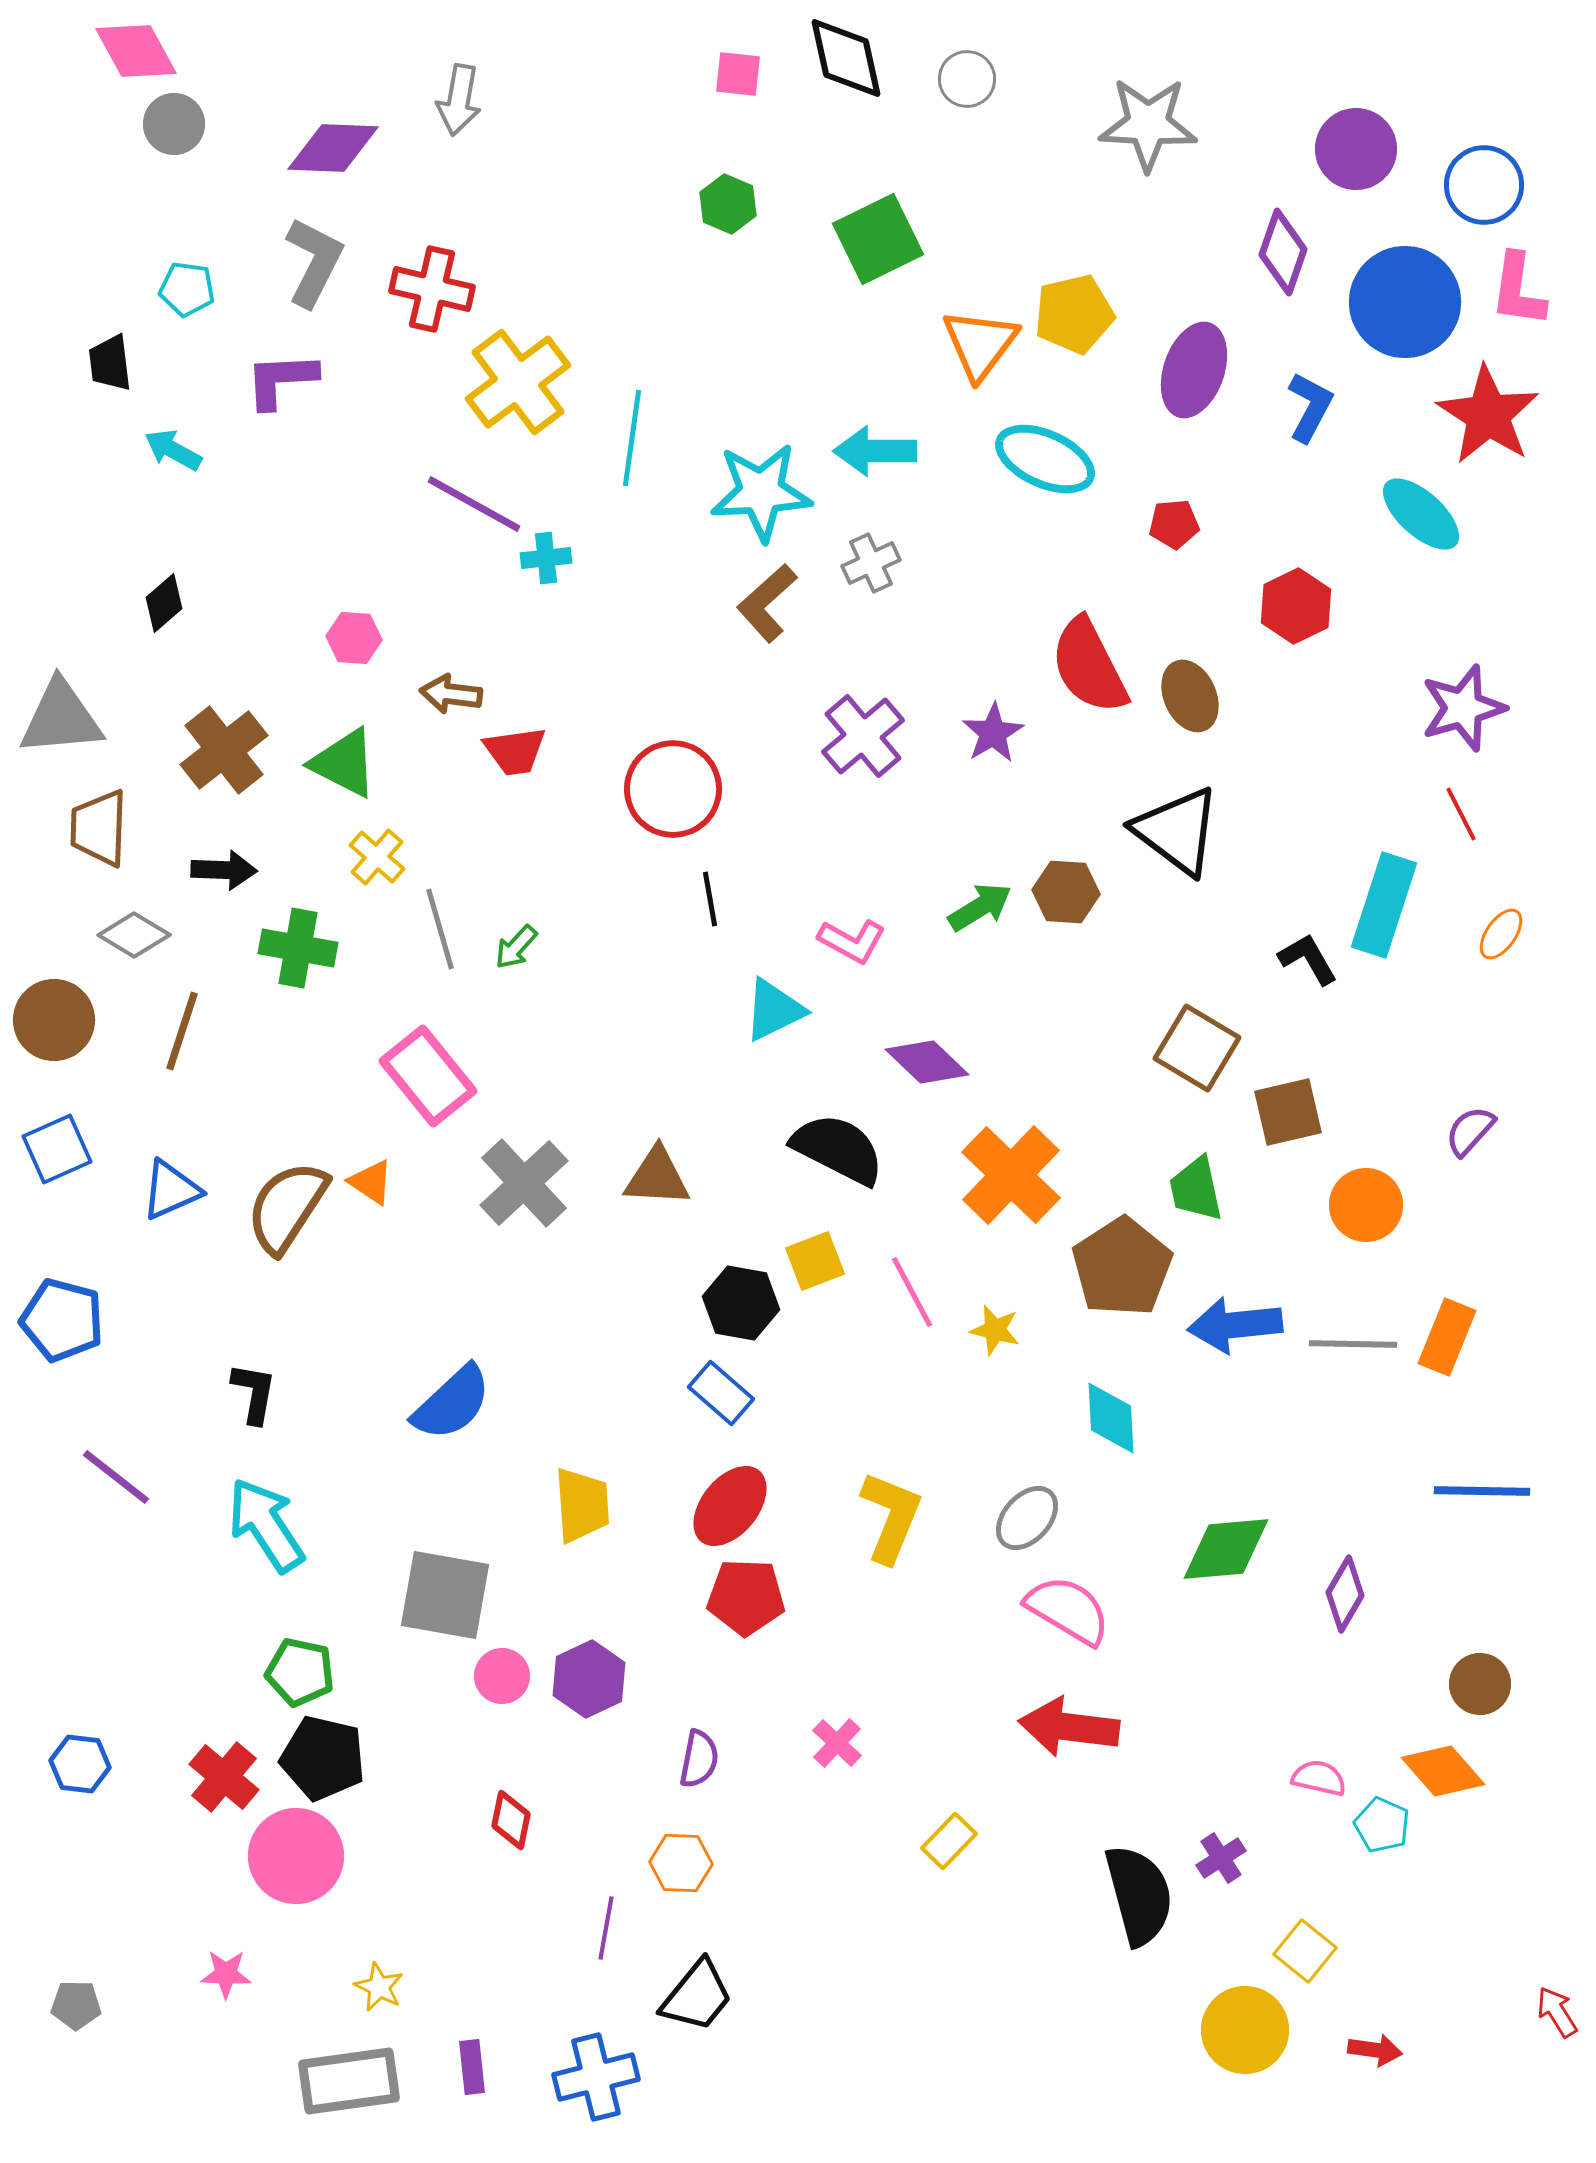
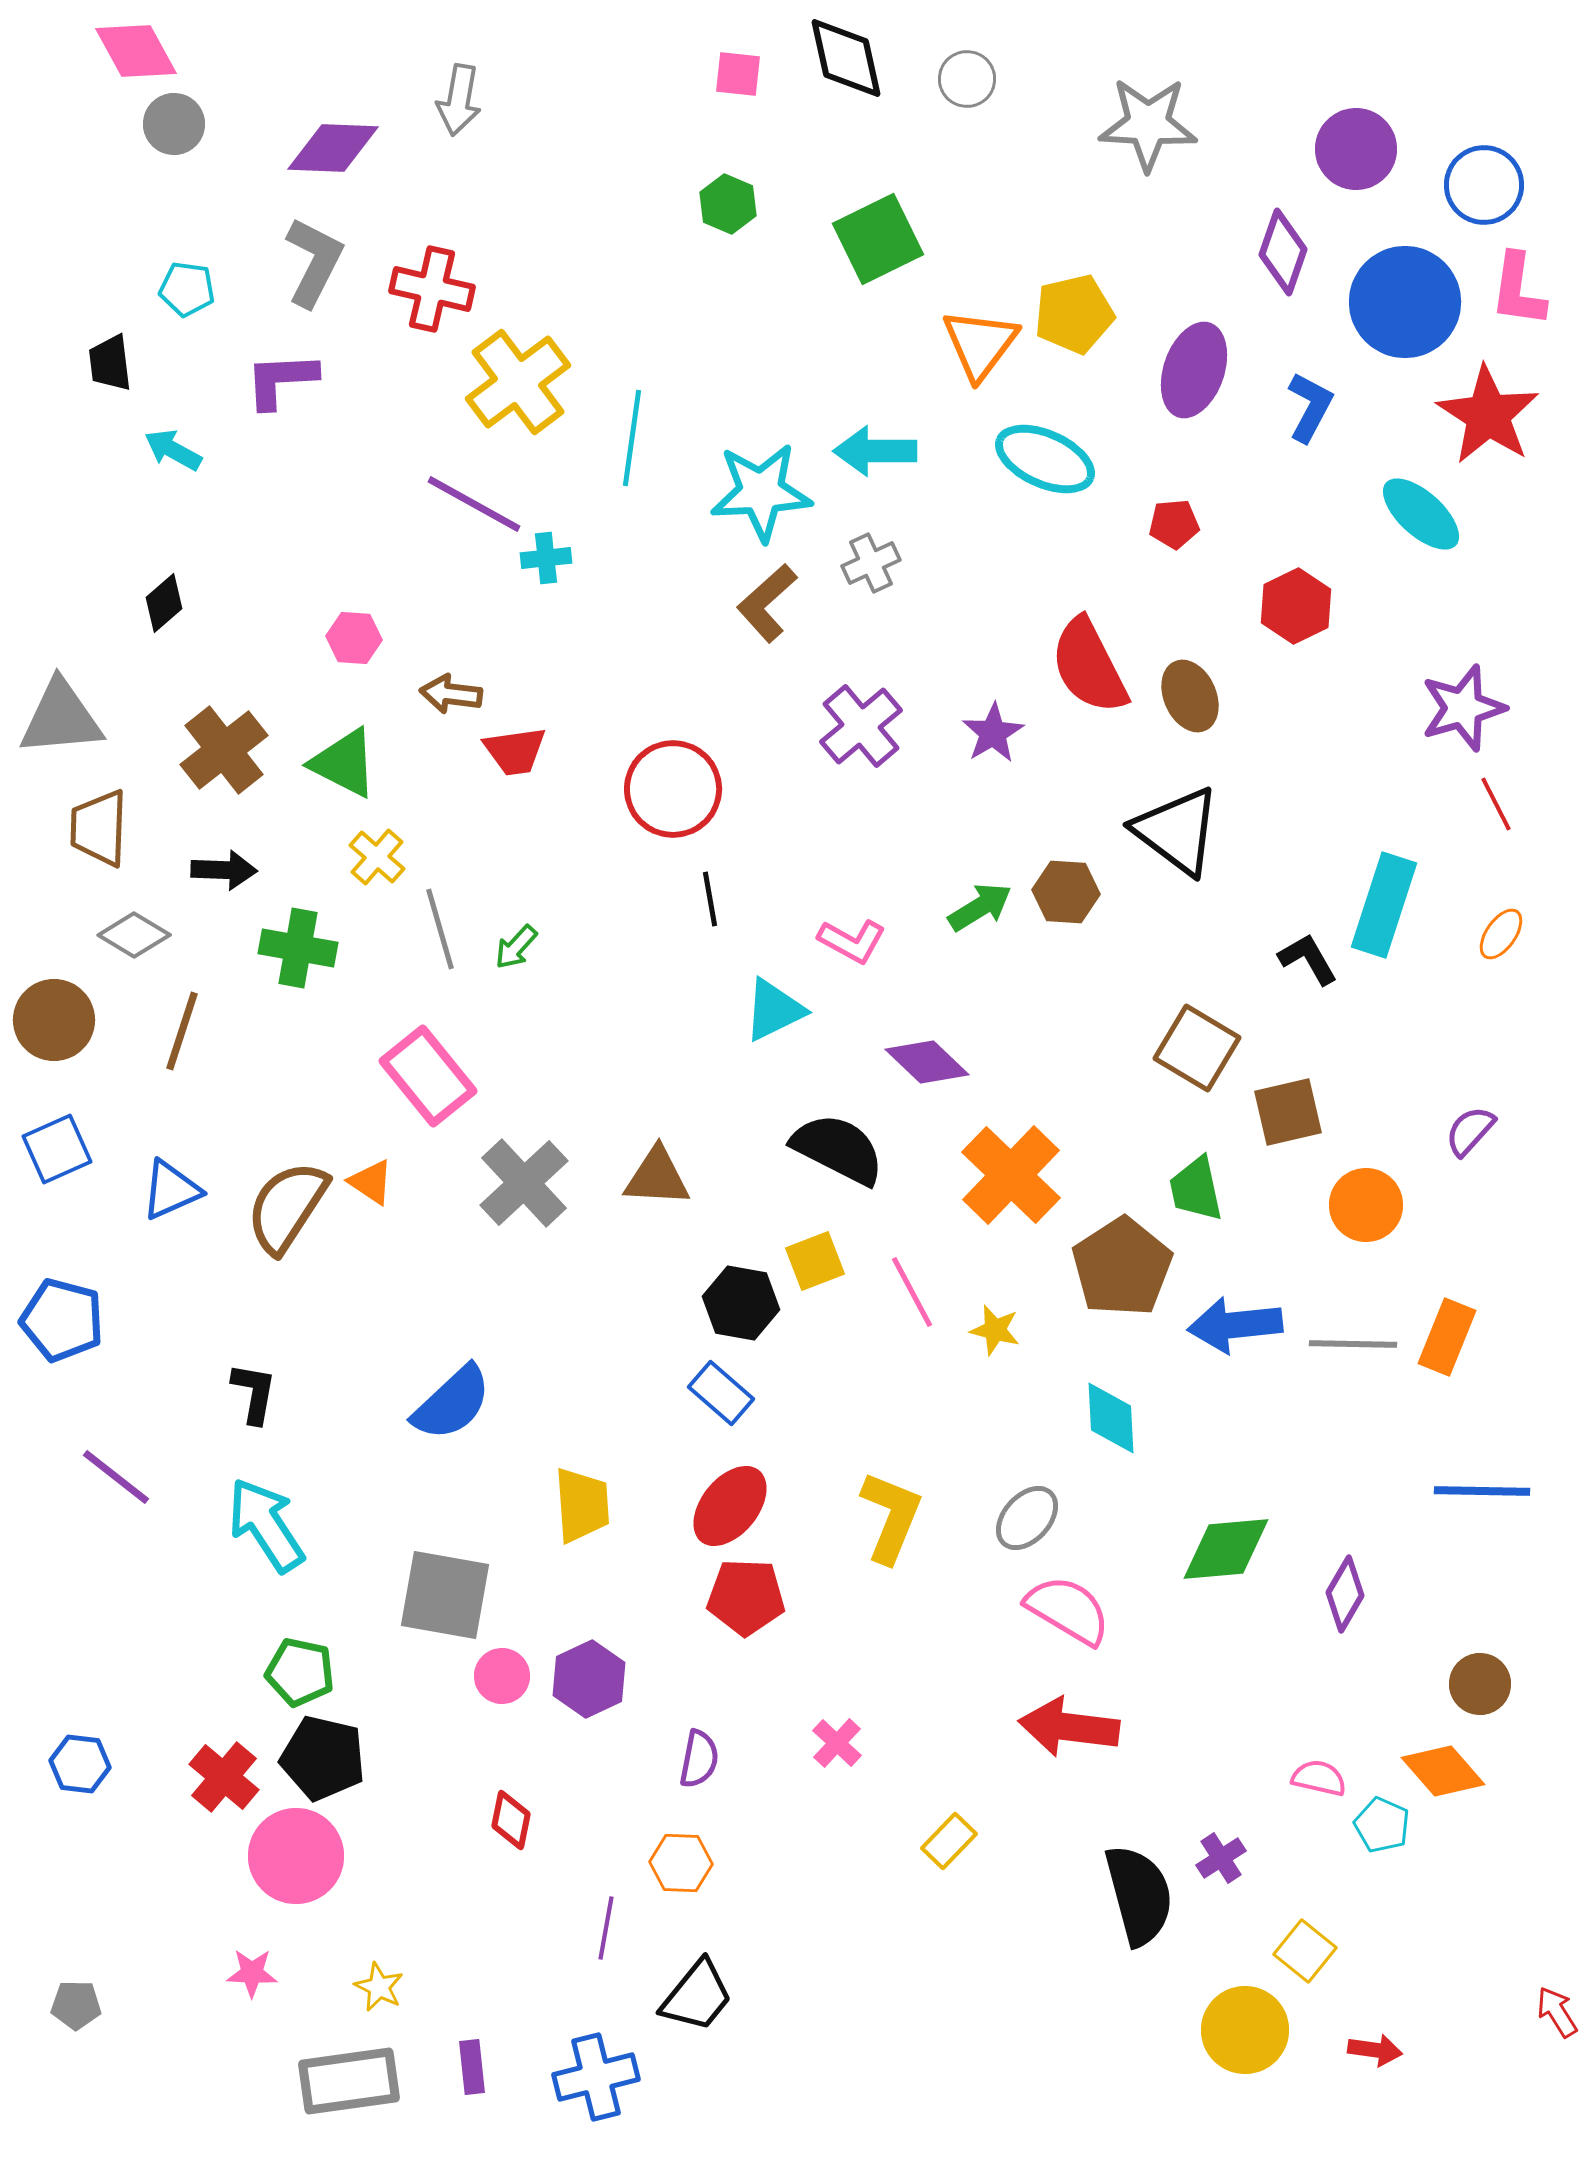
purple cross at (863, 736): moved 2 px left, 10 px up
red line at (1461, 814): moved 35 px right, 10 px up
pink star at (226, 1974): moved 26 px right, 1 px up
